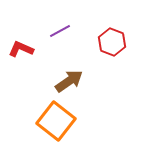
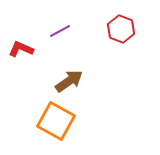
red hexagon: moved 9 px right, 13 px up
orange square: rotated 9 degrees counterclockwise
